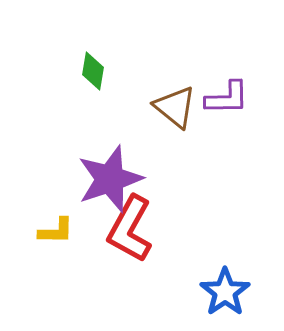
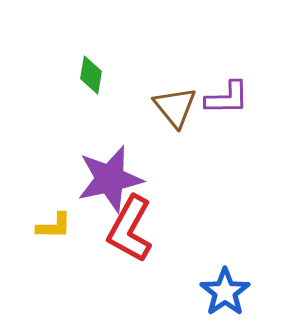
green diamond: moved 2 px left, 4 px down
brown triangle: rotated 12 degrees clockwise
purple star: rotated 6 degrees clockwise
yellow L-shape: moved 2 px left, 5 px up
